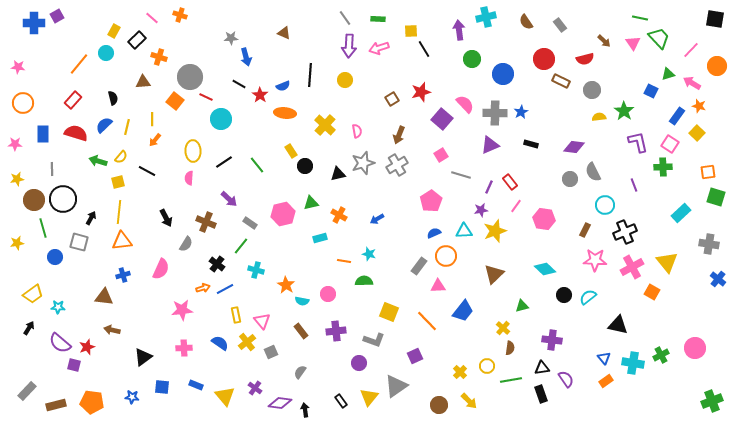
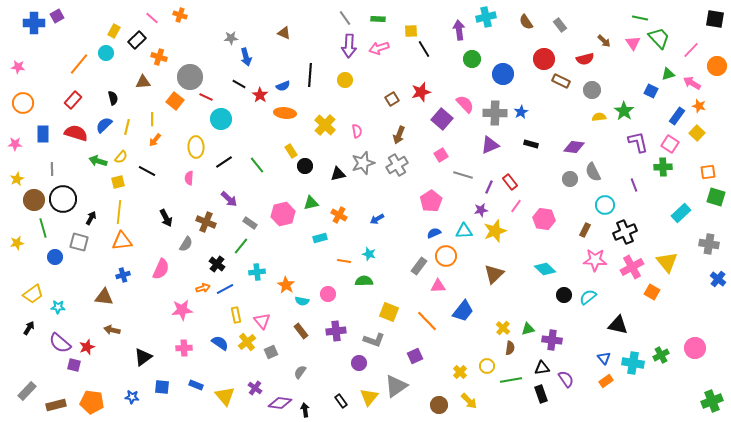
yellow ellipse at (193, 151): moved 3 px right, 4 px up
gray line at (461, 175): moved 2 px right
yellow star at (17, 179): rotated 16 degrees counterclockwise
cyan cross at (256, 270): moved 1 px right, 2 px down; rotated 21 degrees counterclockwise
green triangle at (522, 306): moved 6 px right, 23 px down
